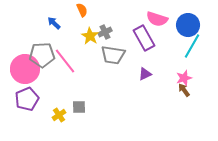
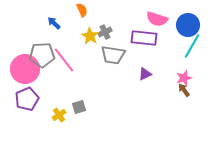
purple rectangle: rotated 55 degrees counterclockwise
pink line: moved 1 px left, 1 px up
gray square: rotated 16 degrees counterclockwise
